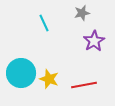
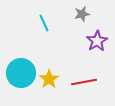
gray star: moved 1 px down
purple star: moved 3 px right
yellow star: rotated 18 degrees clockwise
red line: moved 3 px up
